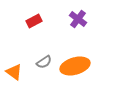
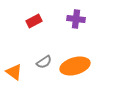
purple cross: moved 2 px left; rotated 30 degrees counterclockwise
